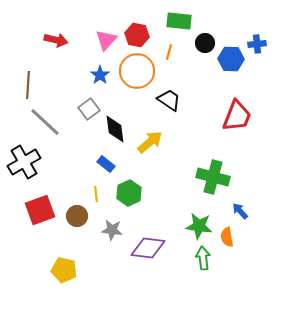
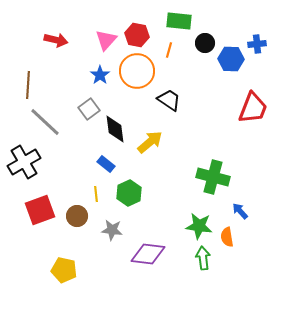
orange line: moved 2 px up
red trapezoid: moved 16 px right, 8 px up
purple diamond: moved 6 px down
